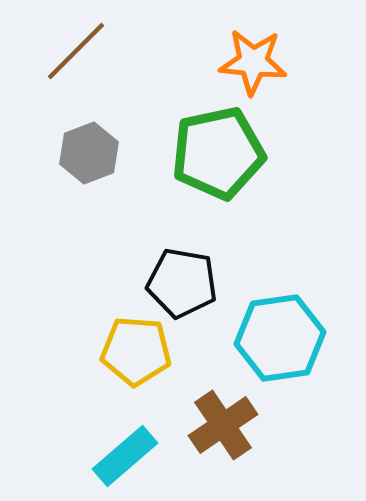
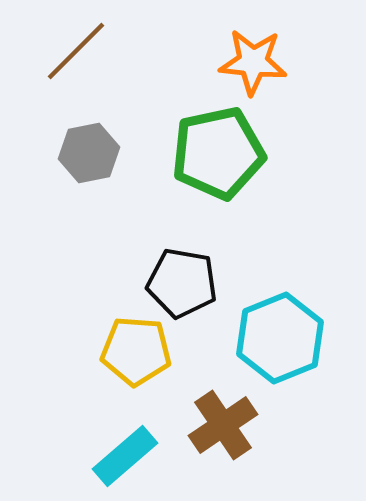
gray hexagon: rotated 10 degrees clockwise
cyan hexagon: rotated 14 degrees counterclockwise
